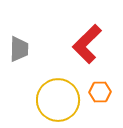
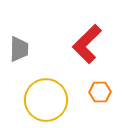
yellow circle: moved 12 px left
